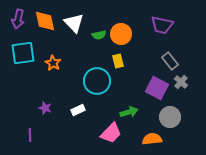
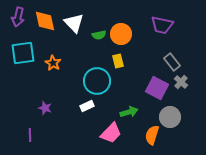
purple arrow: moved 2 px up
gray rectangle: moved 2 px right, 1 px down
white rectangle: moved 9 px right, 4 px up
orange semicircle: moved 4 px up; rotated 66 degrees counterclockwise
